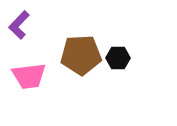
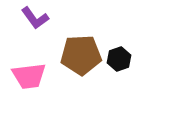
purple L-shape: moved 16 px right, 7 px up; rotated 80 degrees counterclockwise
black hexagon: moved 1 px right, 1 px down; rotated 20 degrees counterclockwise
